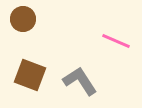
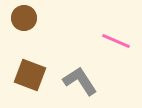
brown circle: moved 1 px right, 1 px up
